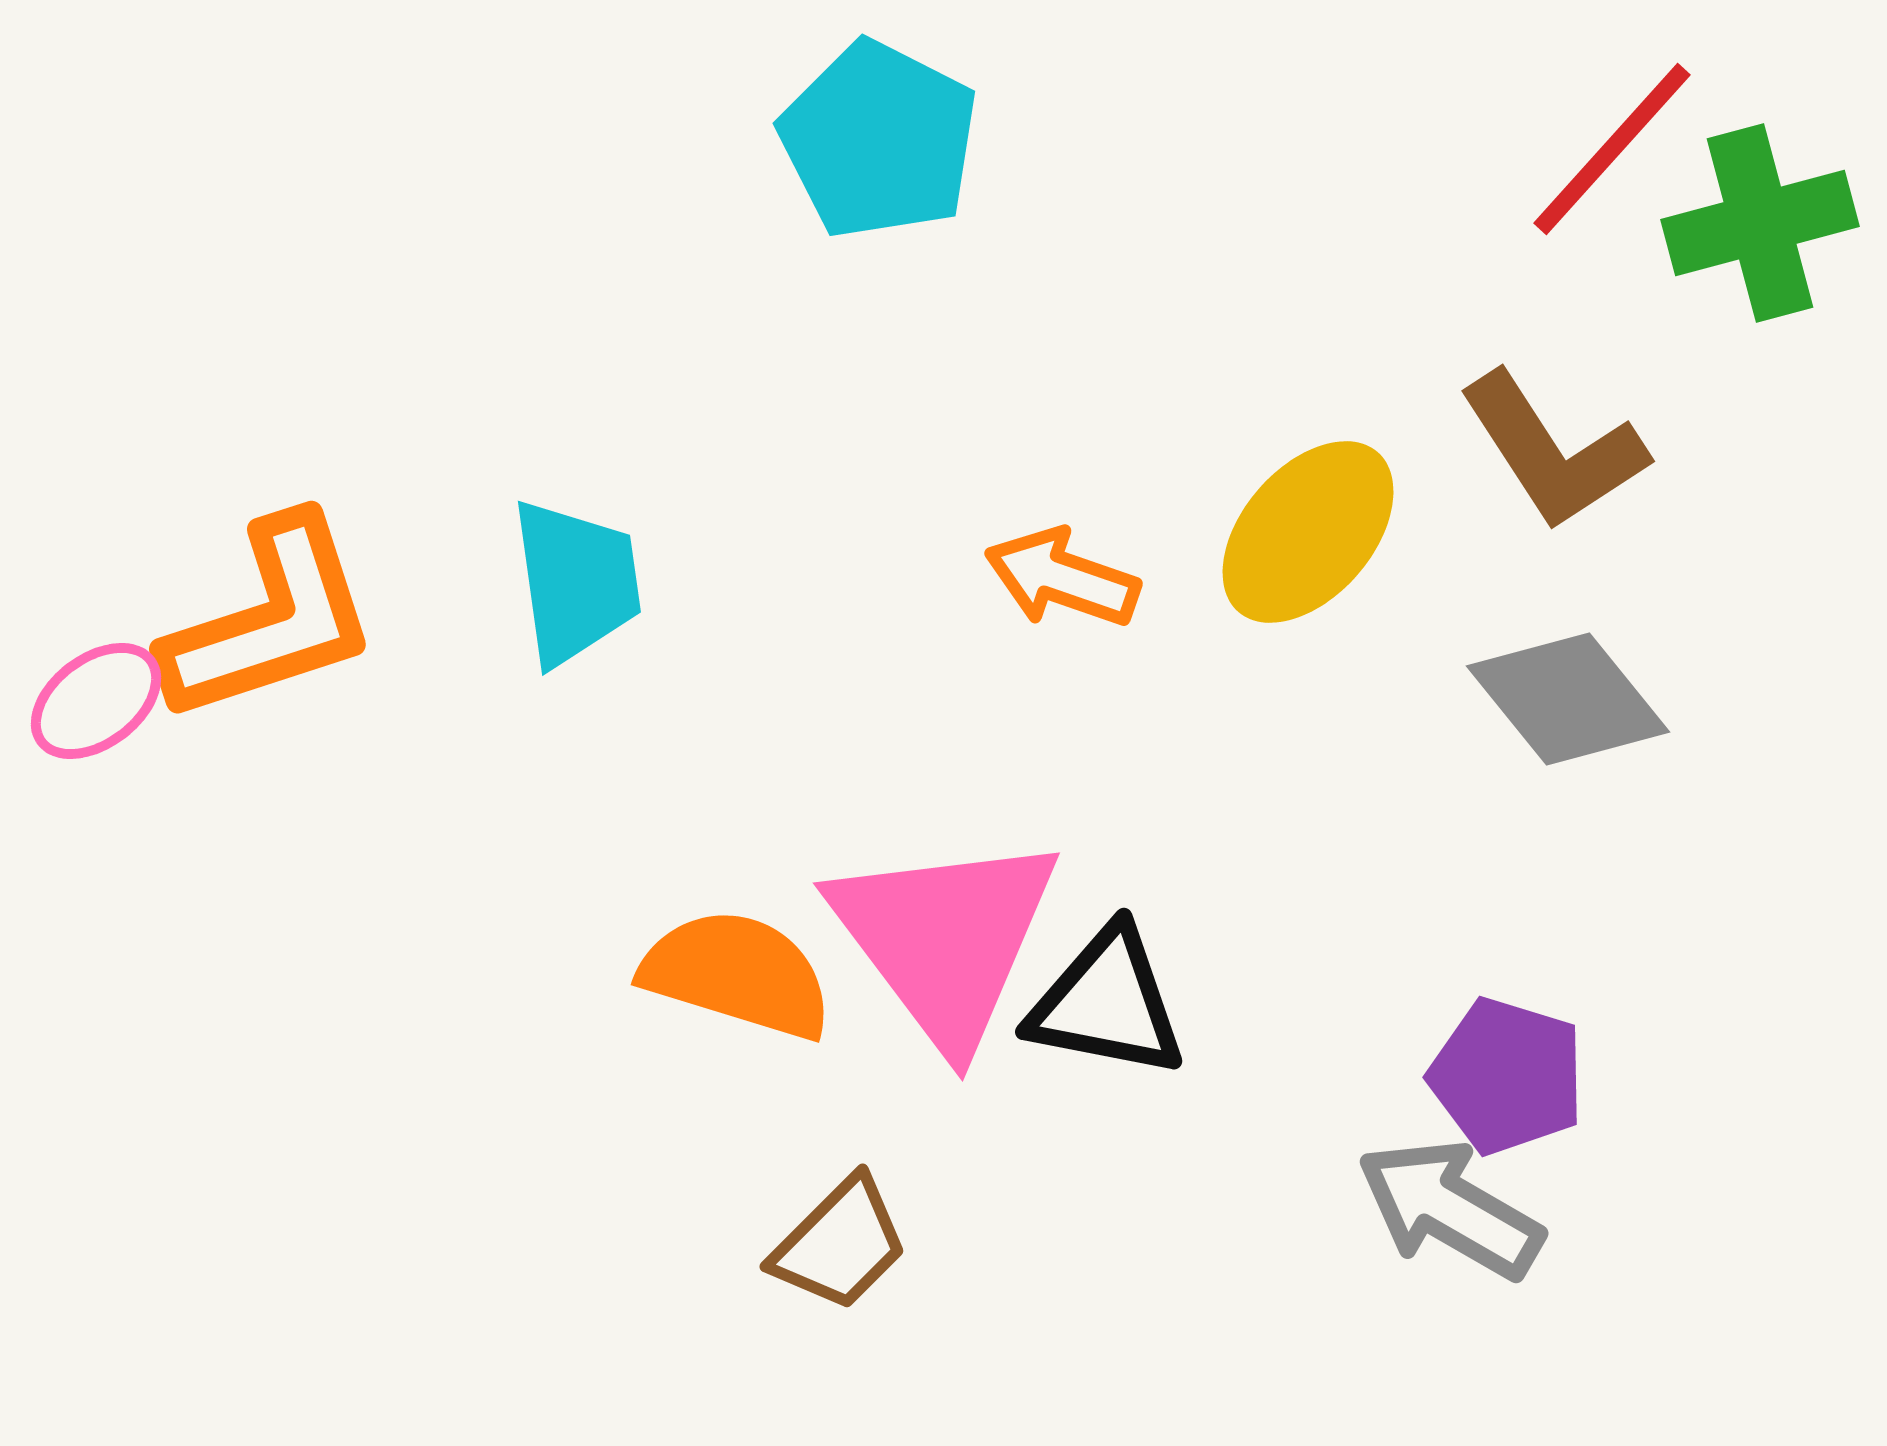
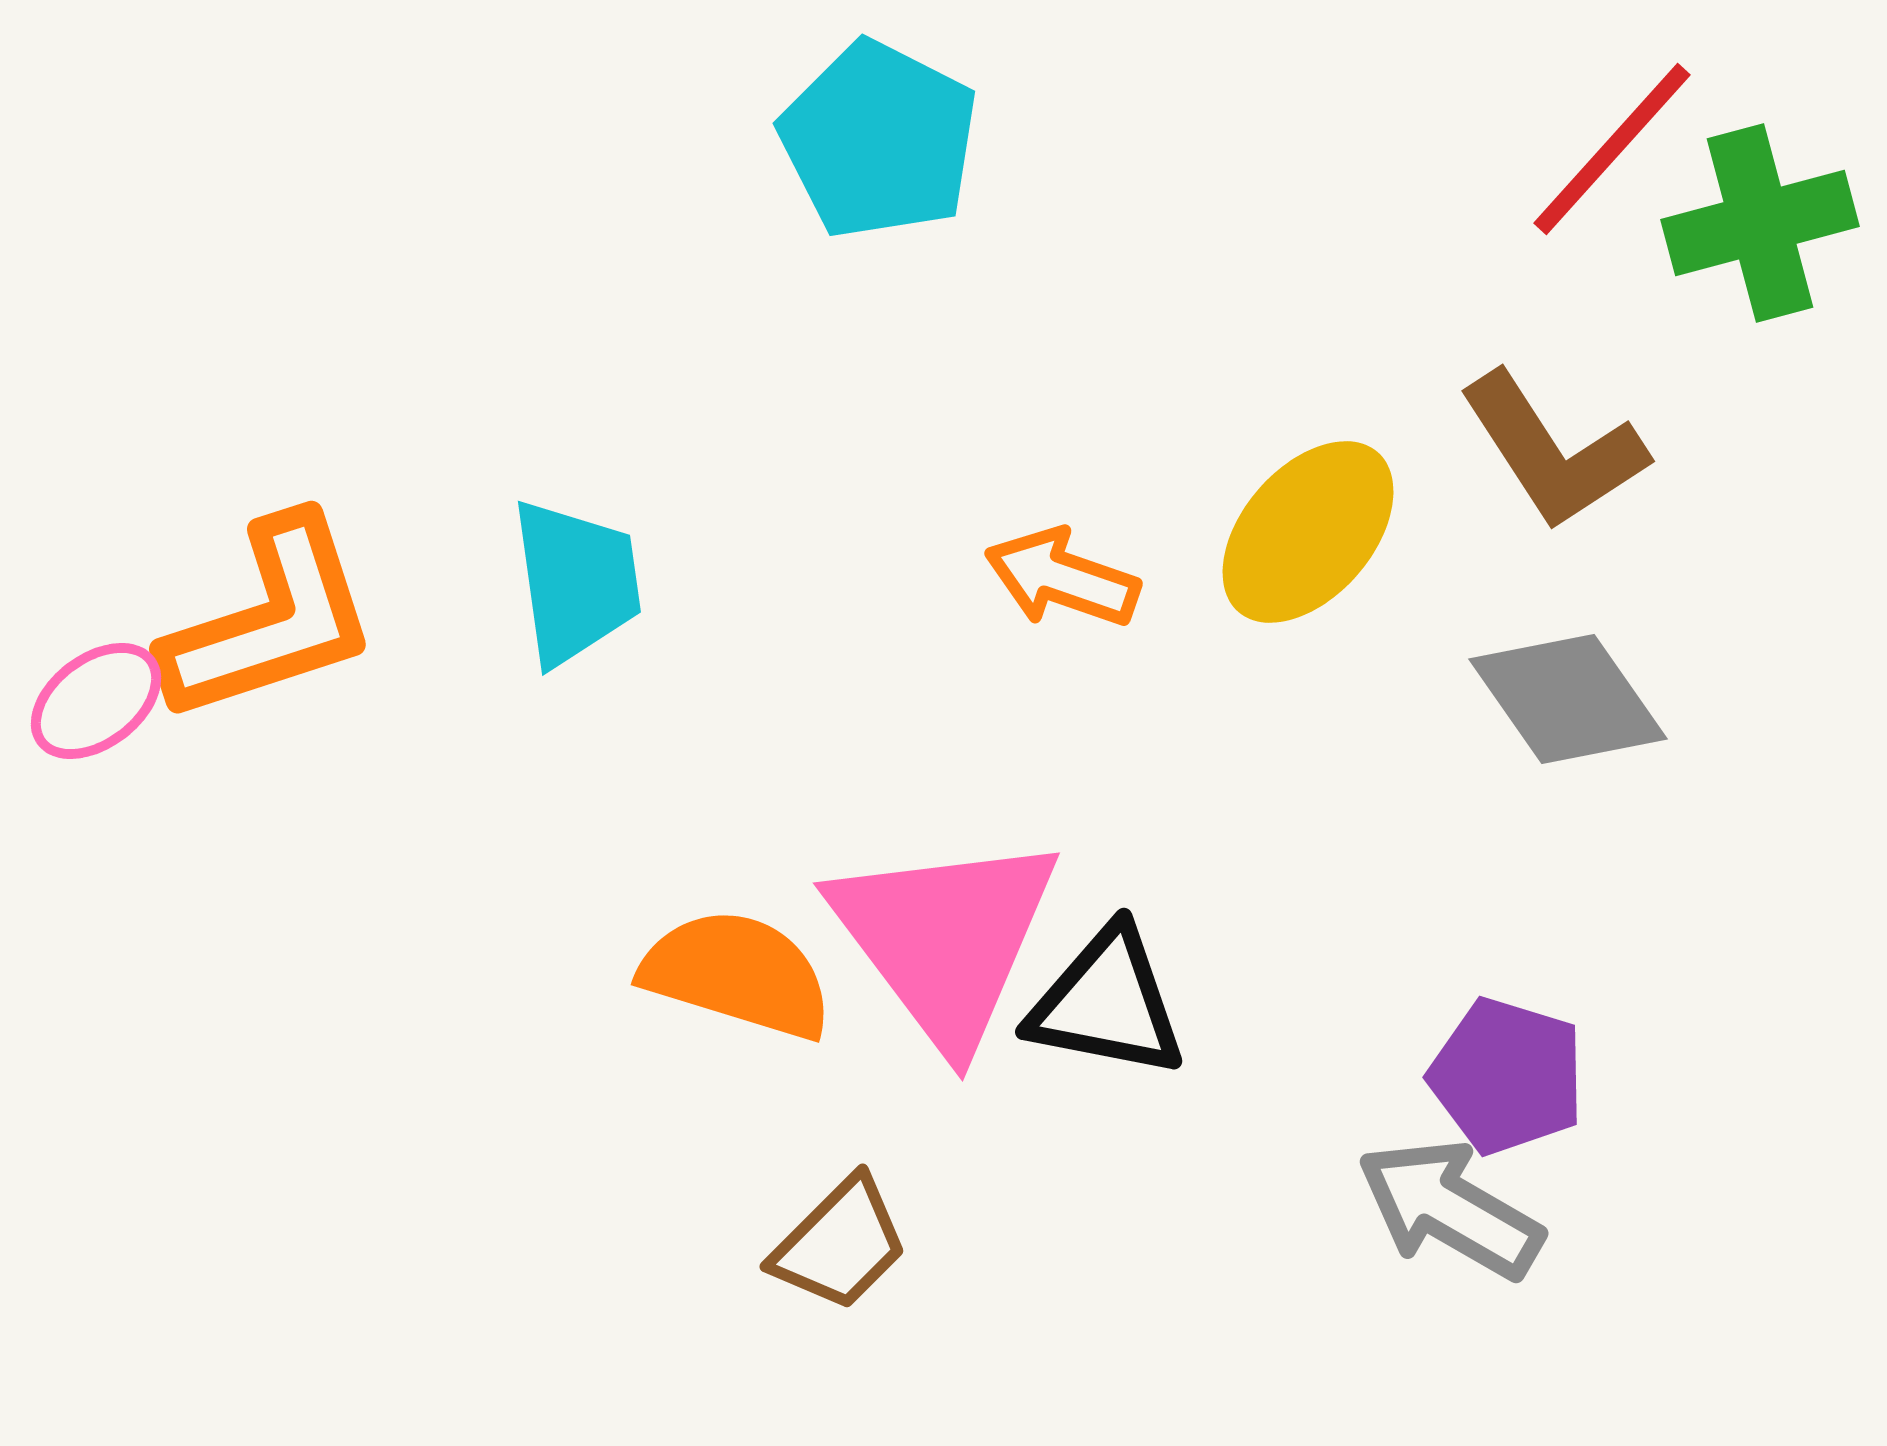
gray diamond: rotated 4 degrees clockwise
